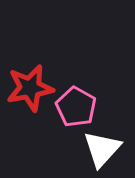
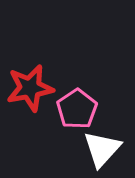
pink pentagon: moved 1 px right, 2 px down; rotated 9 degrees clockwise
